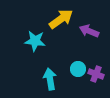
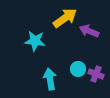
yellow arrow: moved 4 px right, 1 px up
